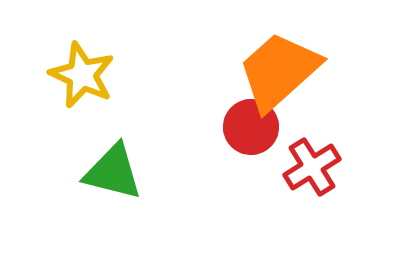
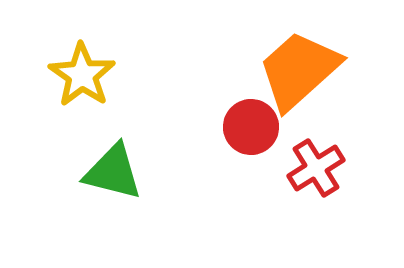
orange trapezoid: moved 20 px right, 1 px up
yellow star: rotated 10 degrees clockwise
red cross: moved 4 px right, 1 px down
